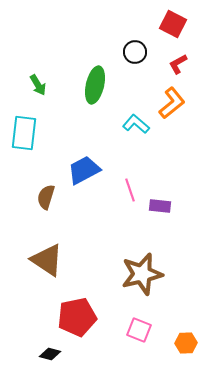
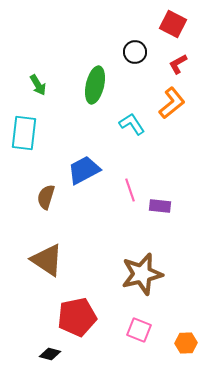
cyan L-shape: moved 4 px left; rotated 16 degrees clockwise
